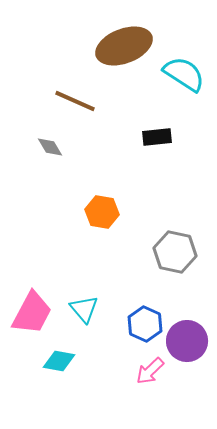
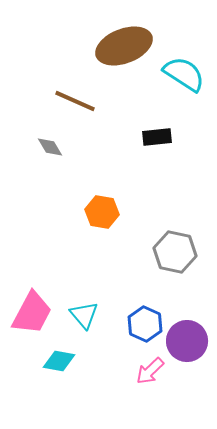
cyan triangle: moved 6 px down
